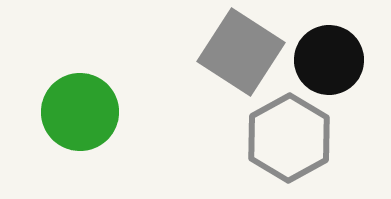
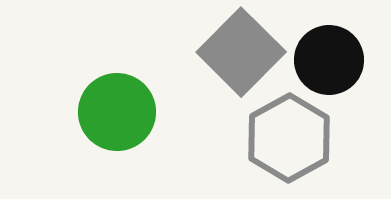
gray square: rotated 12 degrees clockwise
green circle: moved 37 px right
